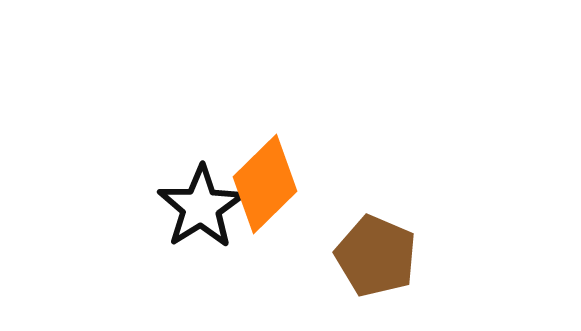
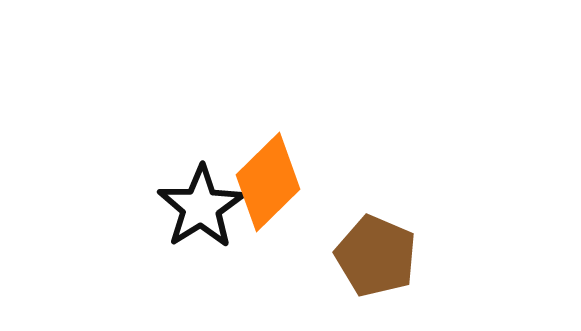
orange diamond: moved 3 px right, 2 px up
